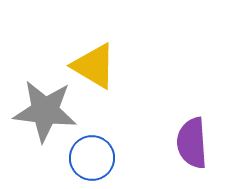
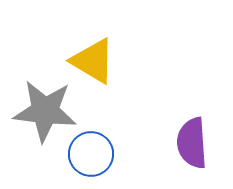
yellow triangle: moved 1 px left, 5 px up
blue circle: moved 1 px left, 4 px up
